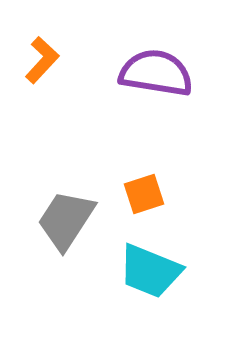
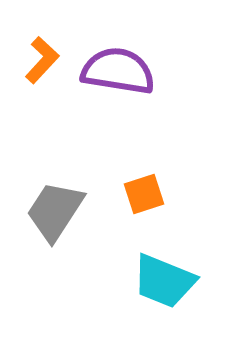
purple semicircle: moved 38 px left, 2 px up
gray trapezoid: moved 11 px left, 9 px up
cyan trapezoid: moved 14 px right, 10 px down
